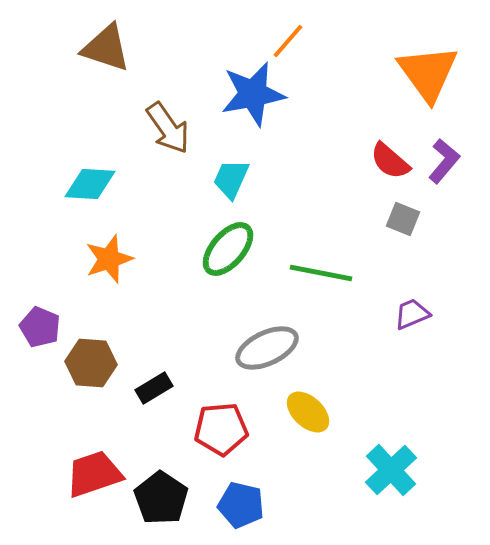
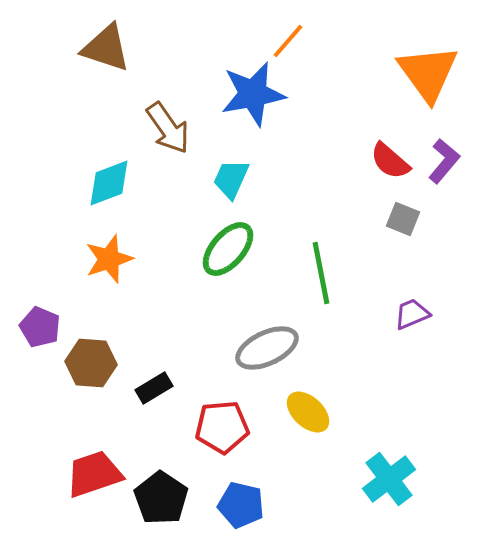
cyan diamond: moved 19 px right, 1 px up; rotated 24 degrees counterclockwise
green line: rotated 68 degrees clockwise
red pentagon: moved 1 px right, 2 px up
cyan cross: moved 2 px left, 9 px down; rotated 6 degrees clockwise
